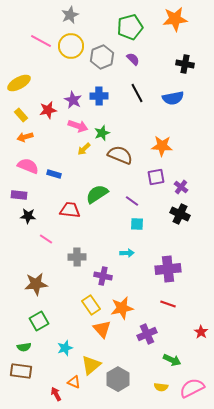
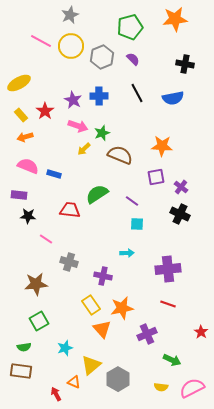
red star at (48, 110): moved 3 px left, 1 px down; rotated 24 degrees counterclockwise
gray cross at (77, 257): moved 8 px left, 5 px down; rotated 18 degrees clockwise
